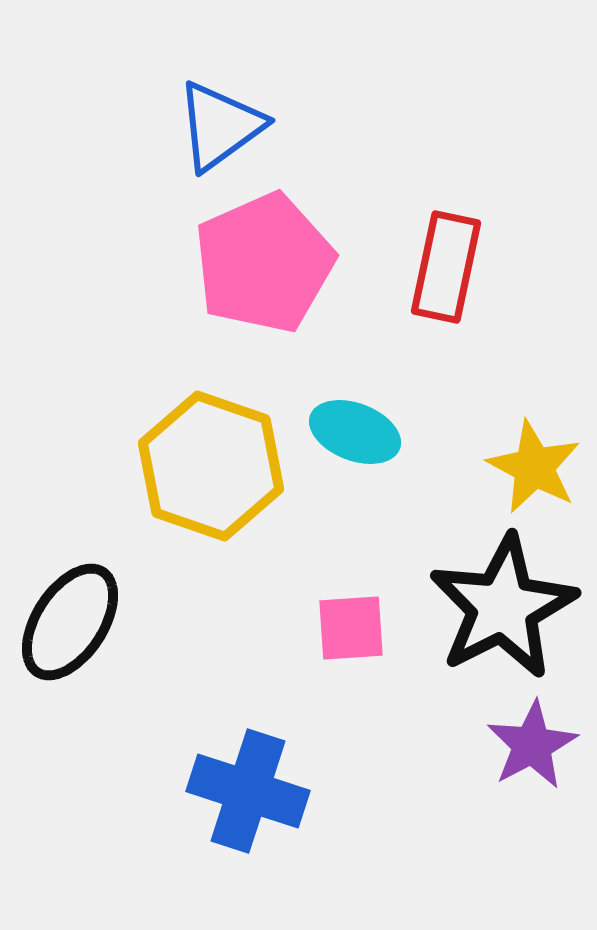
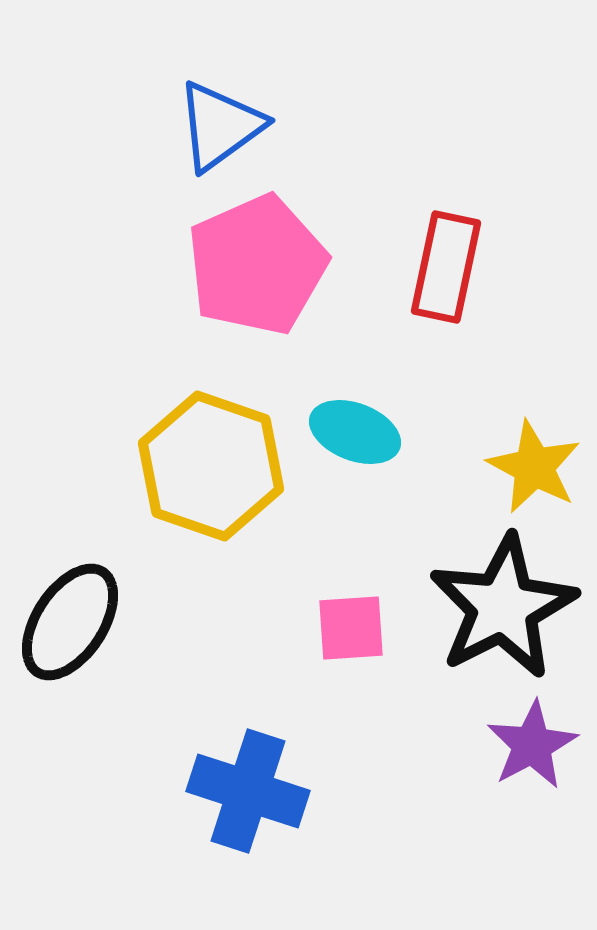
pink pentagon: moved 7 px left, 2 px down
